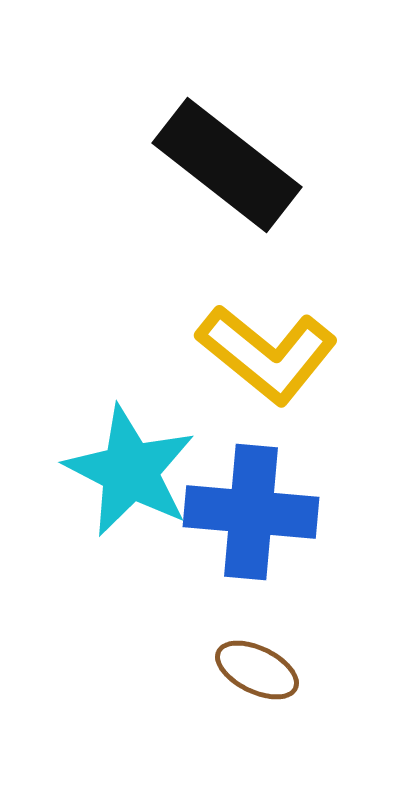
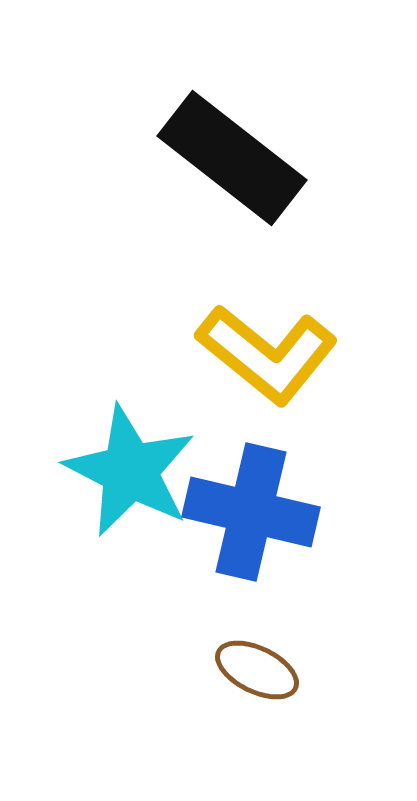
black rectangle: moved 5 px right, 7 px up
blue cross: rotated 8 degrees clockwise
